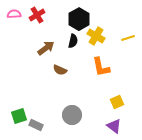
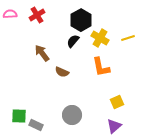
pink semicircle: moved 4 px left
black hexagon: moved 2 px right, 1 px down
yellow cross: moved 4 px right, 2 px down
black semicircle: rotated 152 degrees counterclockwise
brown arrow: moved 4 px left, 5 px down; rotated 90 degrees counterclockwise
brown semicircle: moved 2 px right, 2 px down
green square: rotated 21 degrees clockwise
purple triangle: rotated 42 degrees clockwise
